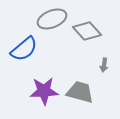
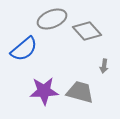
gray arrow: moved 1 px down
